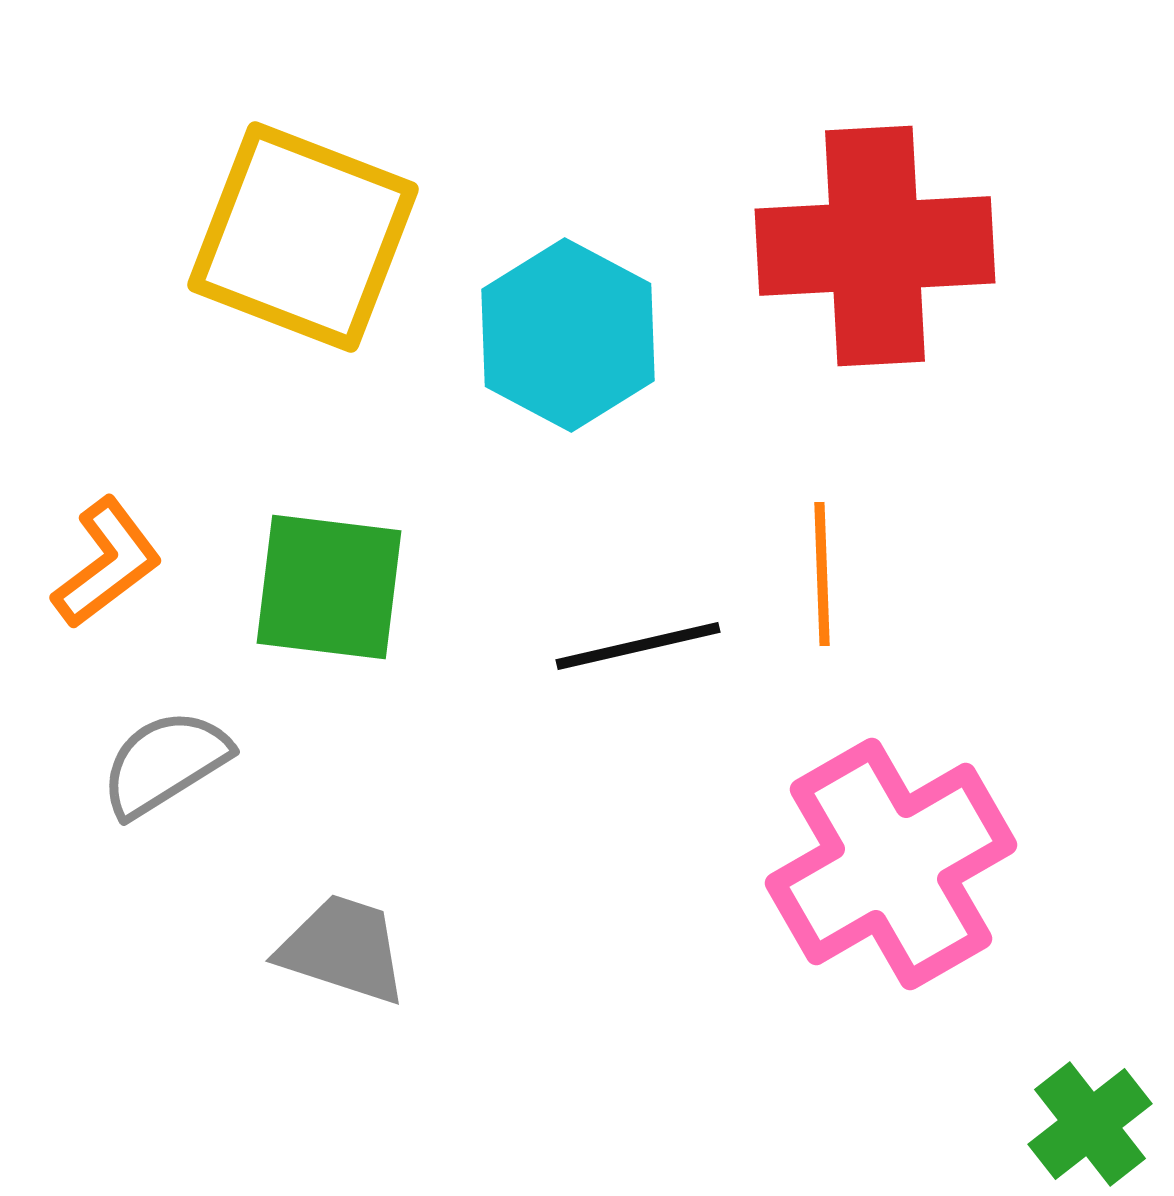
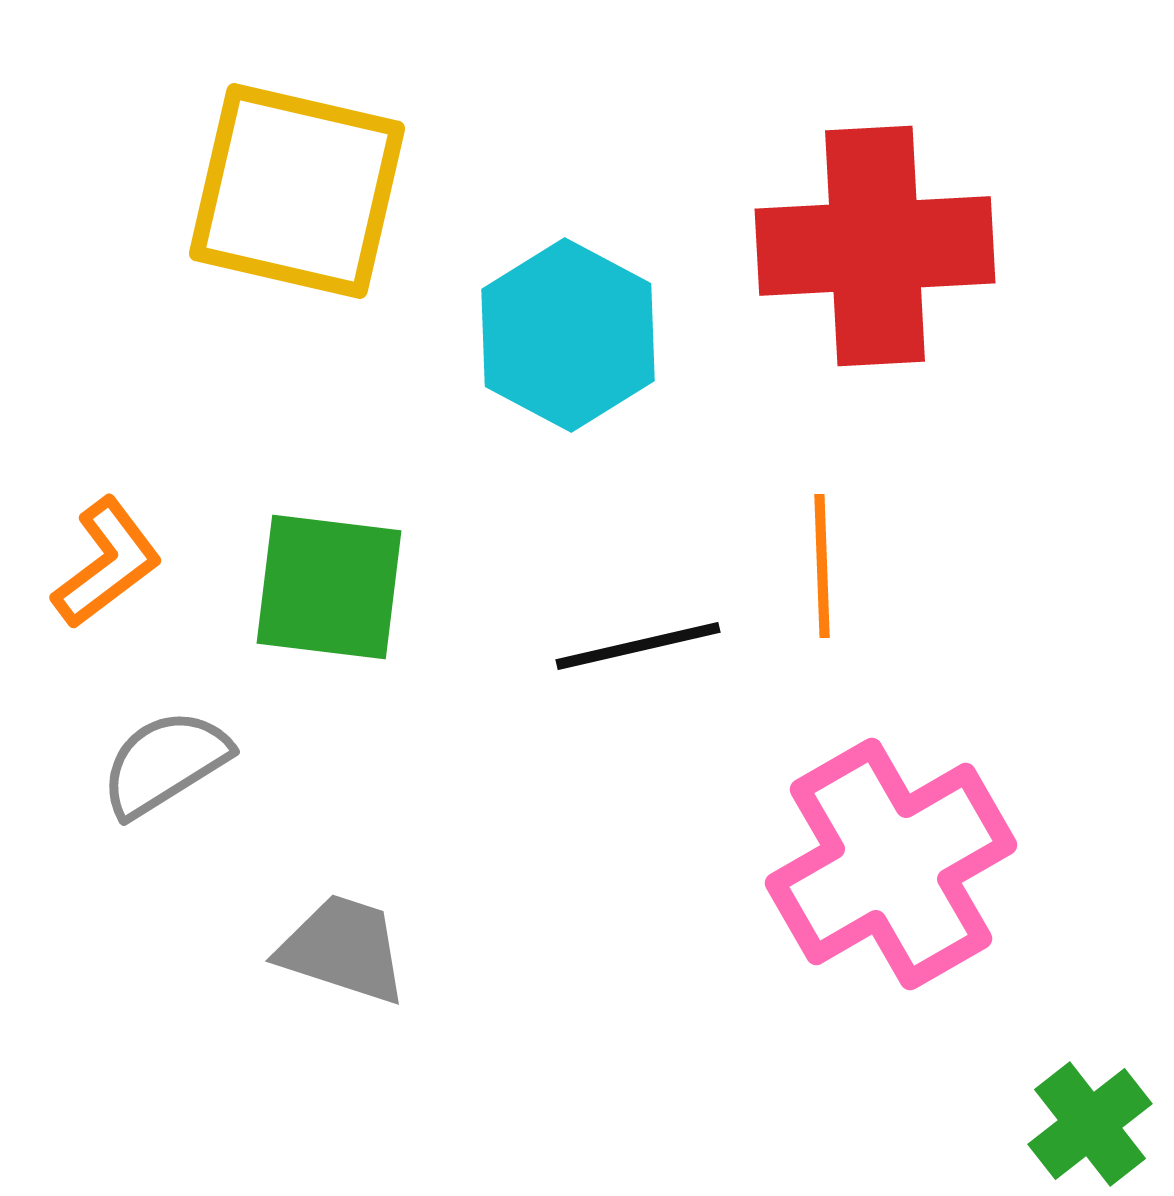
yellow square: moved 6 px left, 46 px up; rotated 8 degrees counterclockwise
orange line: moved 8 px up
